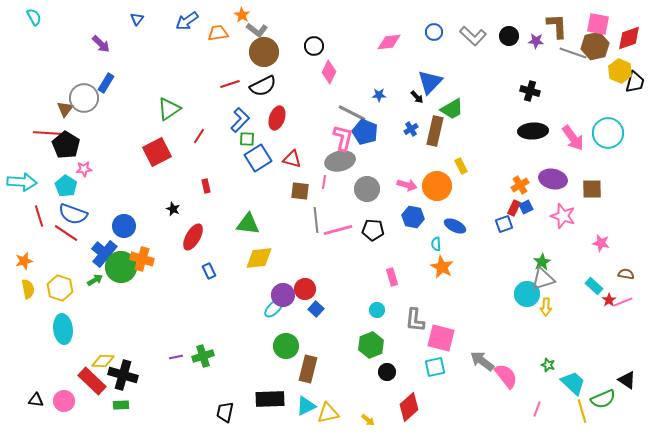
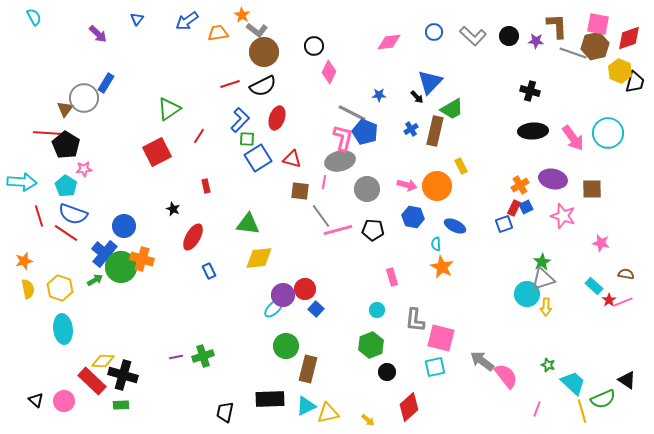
purple arrow at (101, 44): moved 3 px left, 10 px up
gray line at (316, 220): moved 5 px right, 4 px up; rotated 30 degrees counterclockwise
black triangle at (36, 400): rotated 35 degrees clockwise
